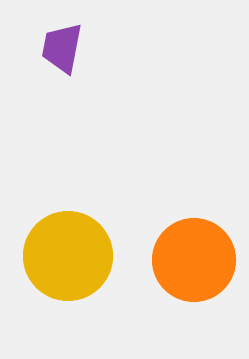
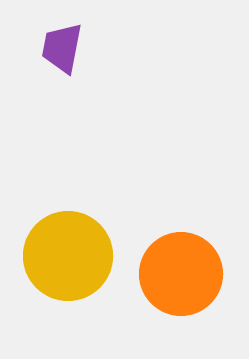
orange circle: moved 13 px left, 14 px down
